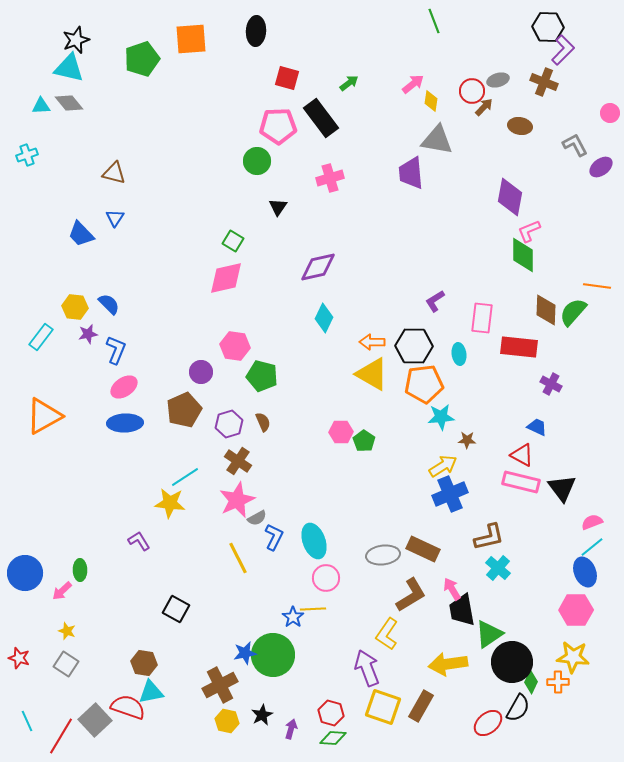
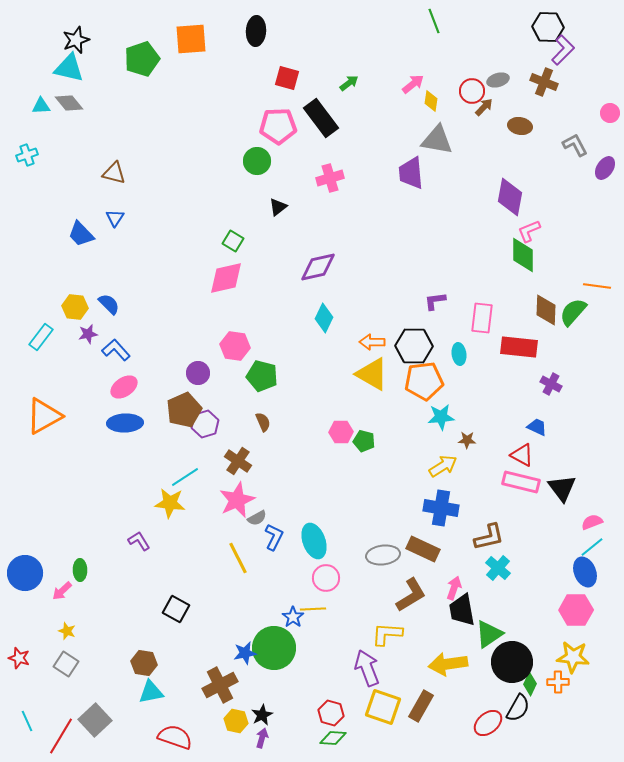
purple ellipse at (601, 167): moved 4 px right, 1 px down; rotated 20 degrees counterclockwise
black triangle at (278, 207): rotated 18 degrees clockwise
purple L-shape at (435, 301): rotated 25 degrees clockwise
blue L-shape at (116, 350): rotated 64 degrees counterclockwise
purple circle at (201, 372): moved 3 px left, 1 px down
orange pentagon at (424, 384): moved 3 px up
purple hexagon at (229, 424): moved 24 px left
green pentagon at (364, 441): rotated 20 degrees counterclockwise
blue cross at (450, 494): moved 9 px left, 14 px down; rotated 32 degrees clockwise
pink arrow at (452, 589): moved 2 px right, 1 px up; rotated 50 degrees clockwise
yellow L-shape at (387, 634): rotated 60 degrees clockwise
green circle at (273, 655): moved 1 px right, 7 px up
green diamond at (531, 682): moved 1 px left, 2 px down
red semicircle at (128, 707): moved 47 px right, 30 px down
yellow hexagon at (227, 721): moved 9 px right
purple arrow at (291, 729): moved 29 px left, 9 px down
